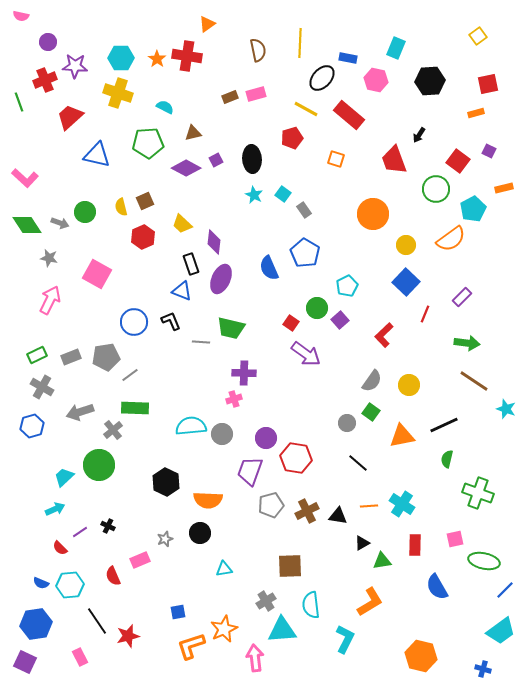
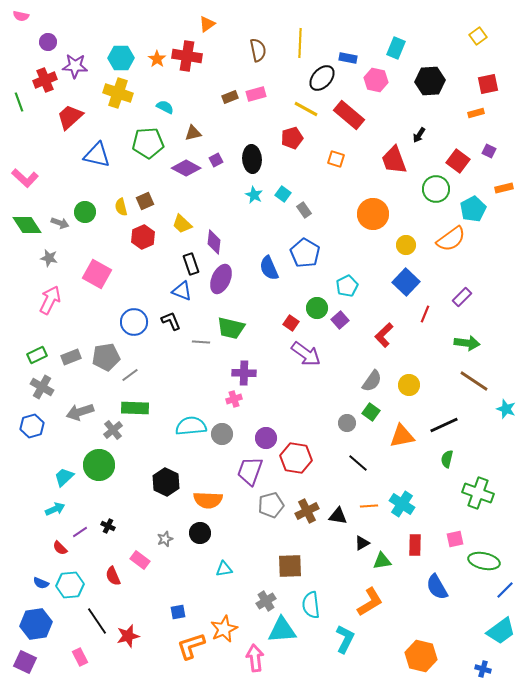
pink rectangle at (140, 560): rotated 60 degrees clockwise
